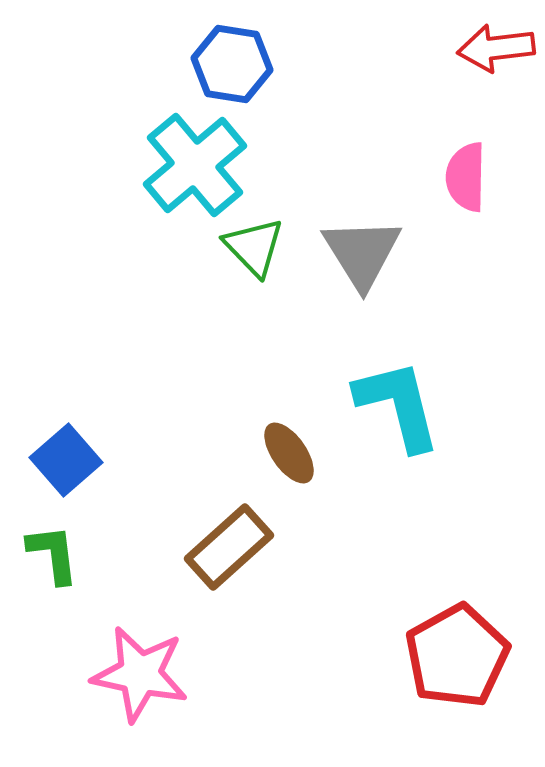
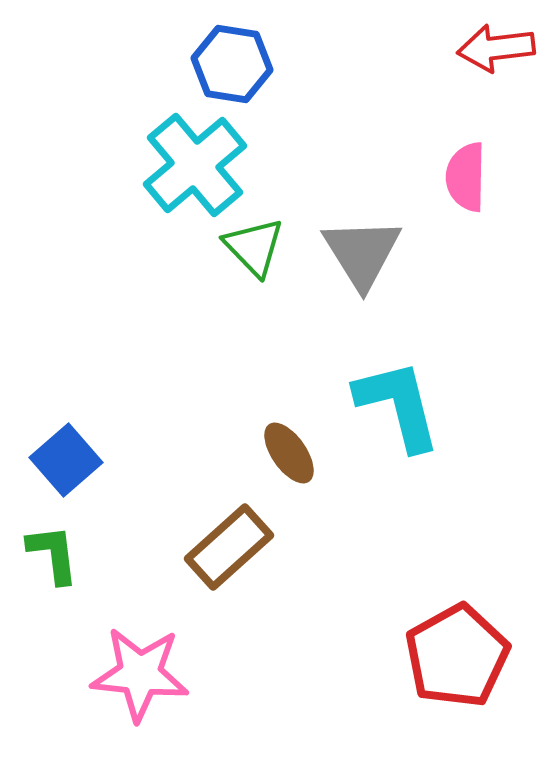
pink star: rotated 6 degrees counterclockwise
